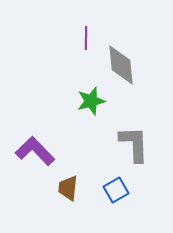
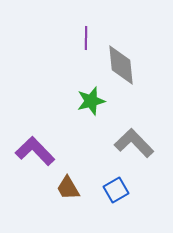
gray L-shape: moved 1 px up; rotated 42 degrees counterclockwise
brown trapezoid: rotated 36 degrees counterclockwise
